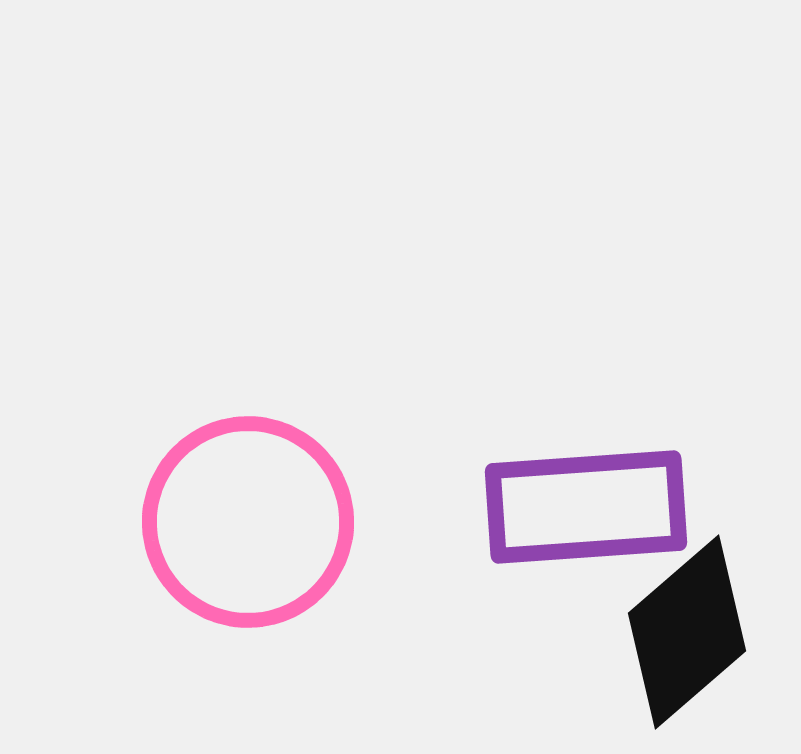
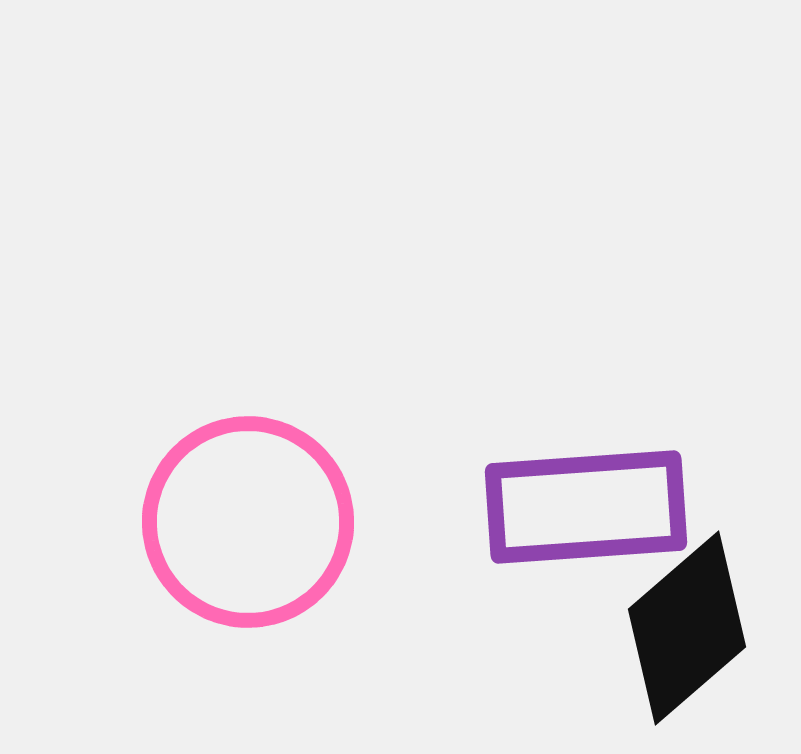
black diamond: moved 4 px up
